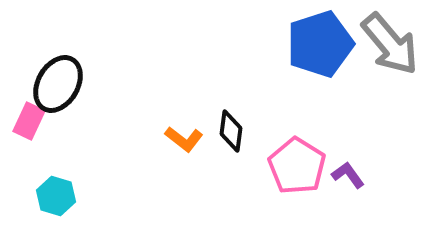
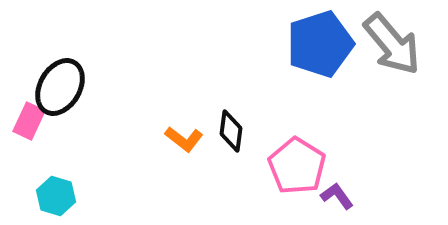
gray arrow: moved 2 px right
black ellipse: moved 2 px right, 3 px down
purple L-shape: moved 11 px left, 21 px down
